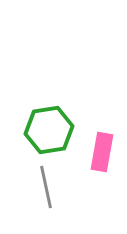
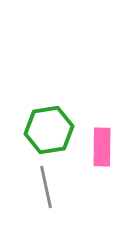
pink rectangle: moved 5 px up; rotated 9 degrees counterclockwise
